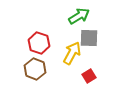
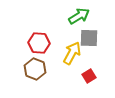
red hexagon: rotated 15 degrees counterclockwise
